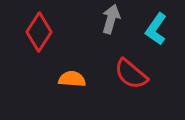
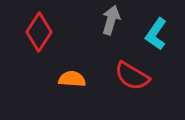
gray arrow: moved 1 px down
cyan L-shape: moved 5 px down
red semicircle: moved 1 px right, 2 px down; rotated 9 degrees counterclockwise
